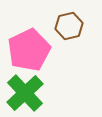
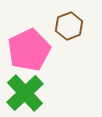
brown hexagon: rotated 8 degrees counterclockwise
